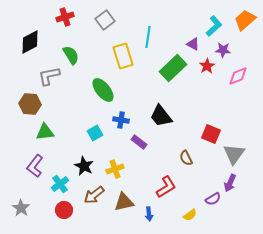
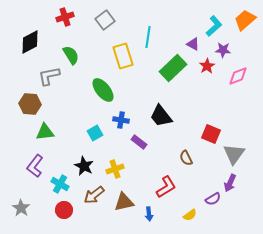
cyan cross: rotated 24 degrees counterclockwise
